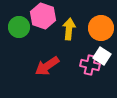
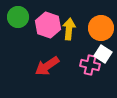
pink hexagon: moved 5 px right, 9 px down
green circle: moved 1 px left, 10 px up
white square: moved 1 px right, 2 px up
